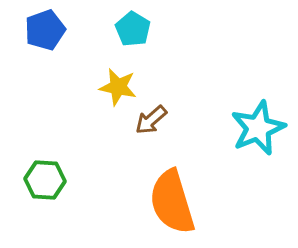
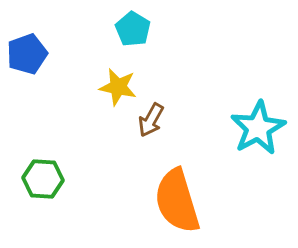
blue pentagon: moved 18 px left, 24 px down
brown arrow: rotated 20 degrees counterclockwise
cyan star: rotated 6 degrees counterclockwise
green hexagon: moved 2 px left, 1 px up
orange semicircle: moved 5 px right, 1 px up
